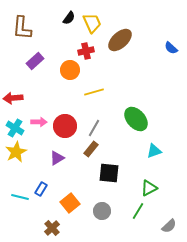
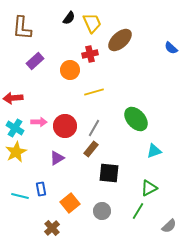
red cross: moved 4 px right, 3 px down
blue rectangle: rotated 40 degrees counterclockwise
cyan line: moved 1 px up
